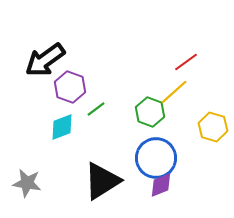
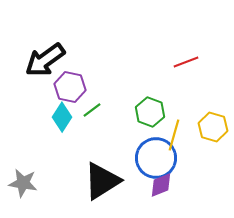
red line: rotated 15 degrees clockwise
purple hexagon: rotated 8 degrees counterclockwise
yellow line: moved 43 px down; rotated 32 degrees counterclockwise
green line: moved 4 px left, 1 px down
cyan diamond: moved 10 px up; rotated 36 degrees counterclockwise
gray star: moved 4 px left
